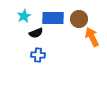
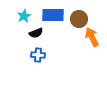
blue rectangle: moved 3 px up
